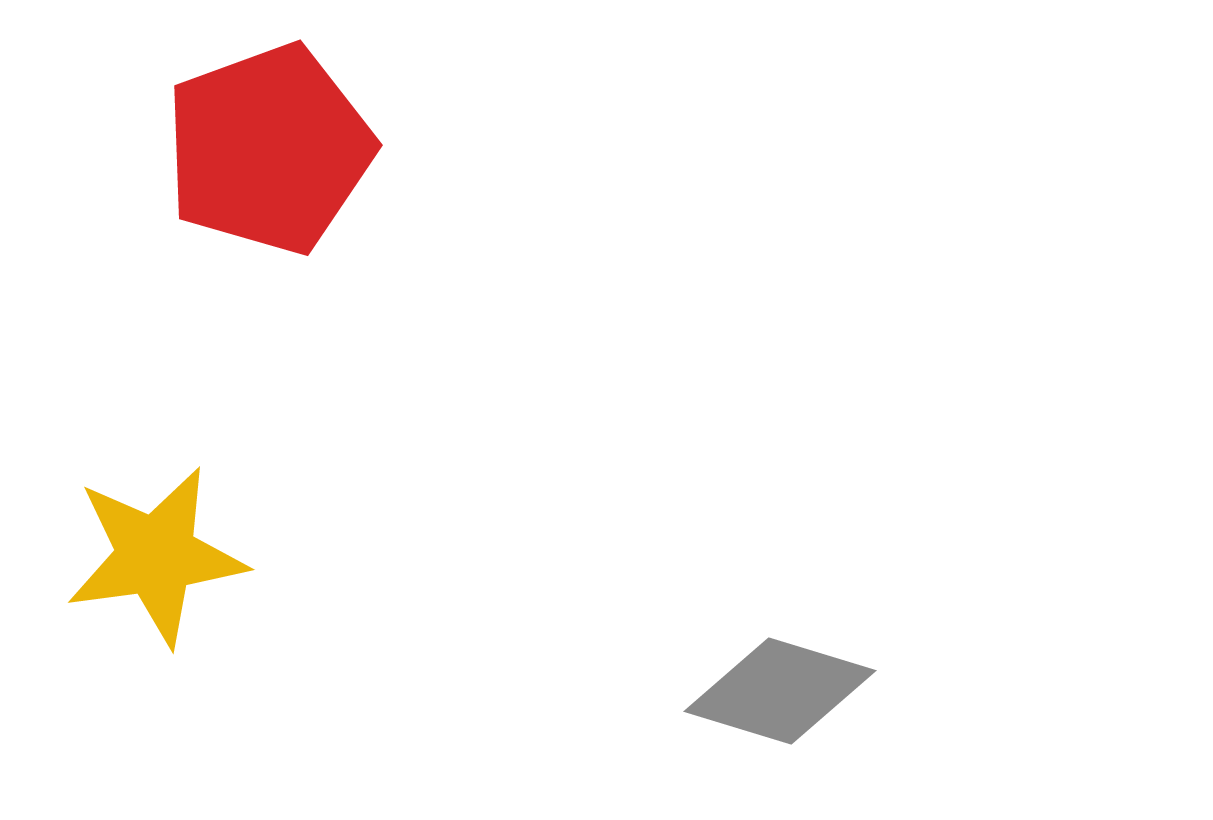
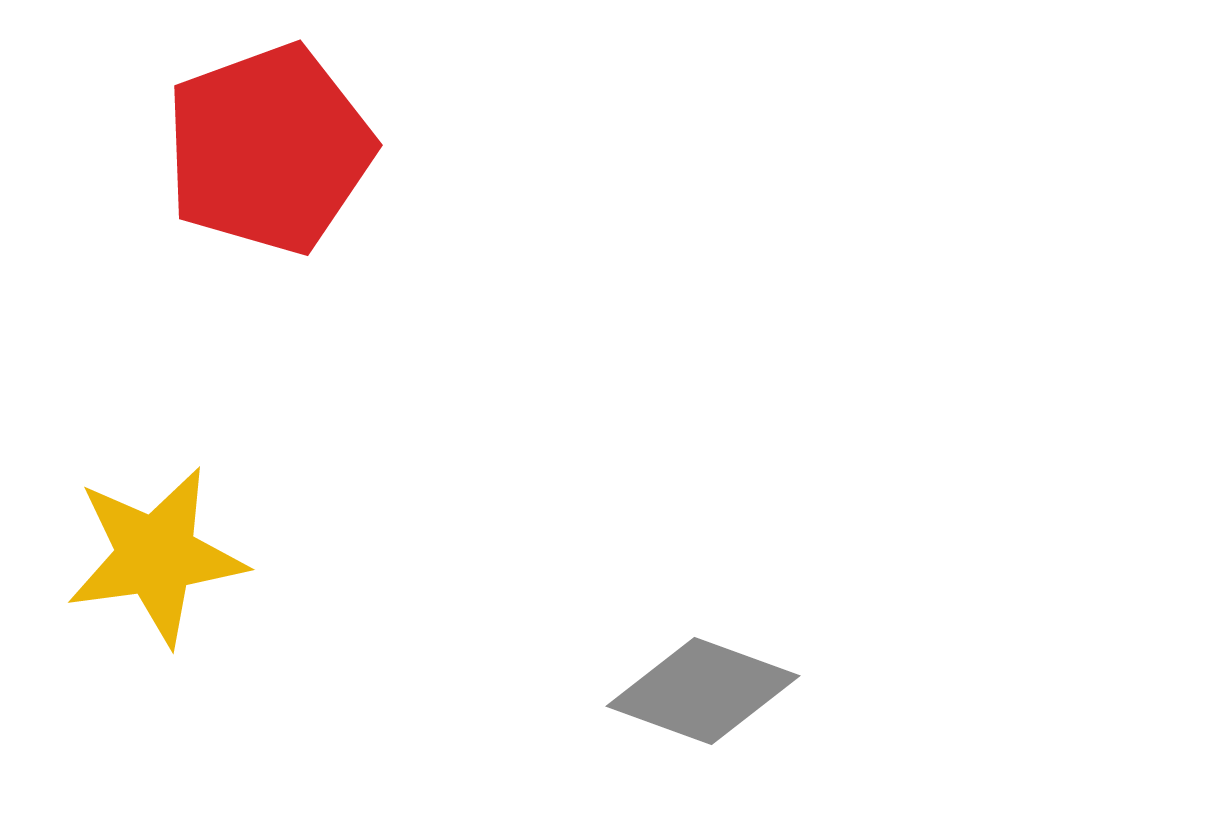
gray diamond: moved 77 px left; rotated 3 degrees clockwise
